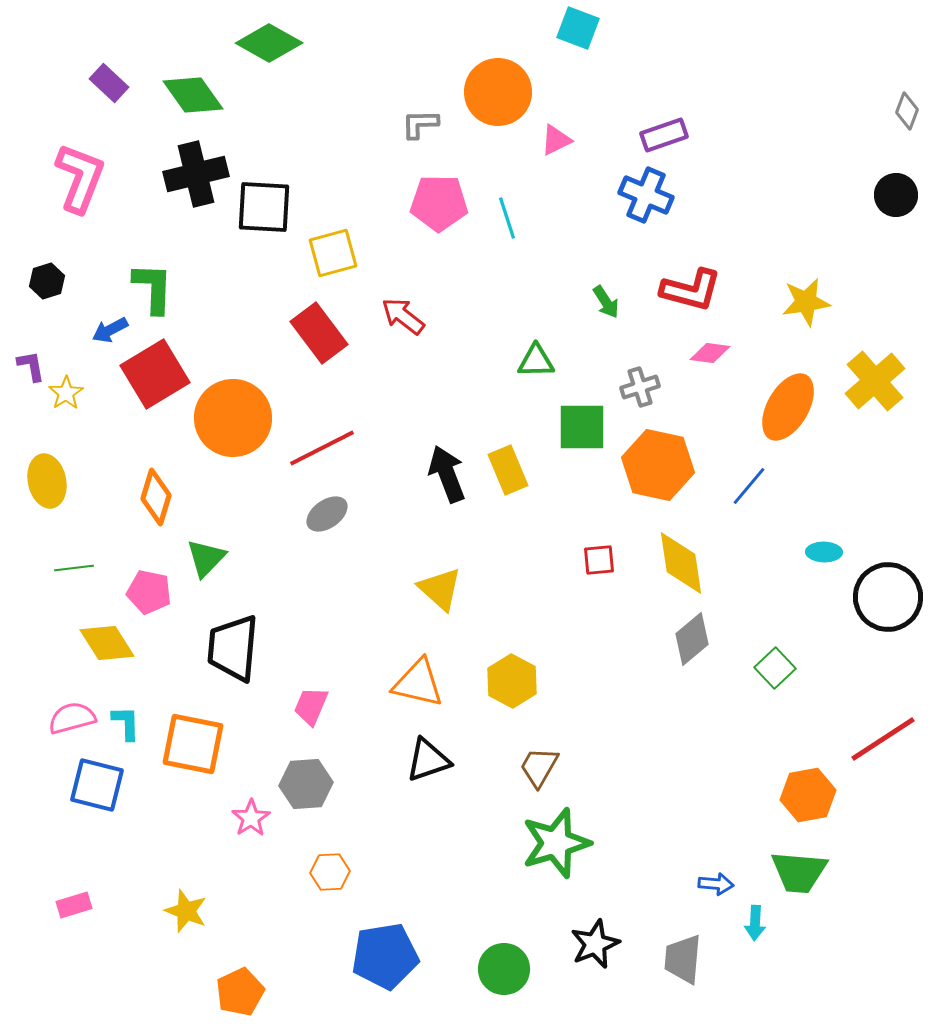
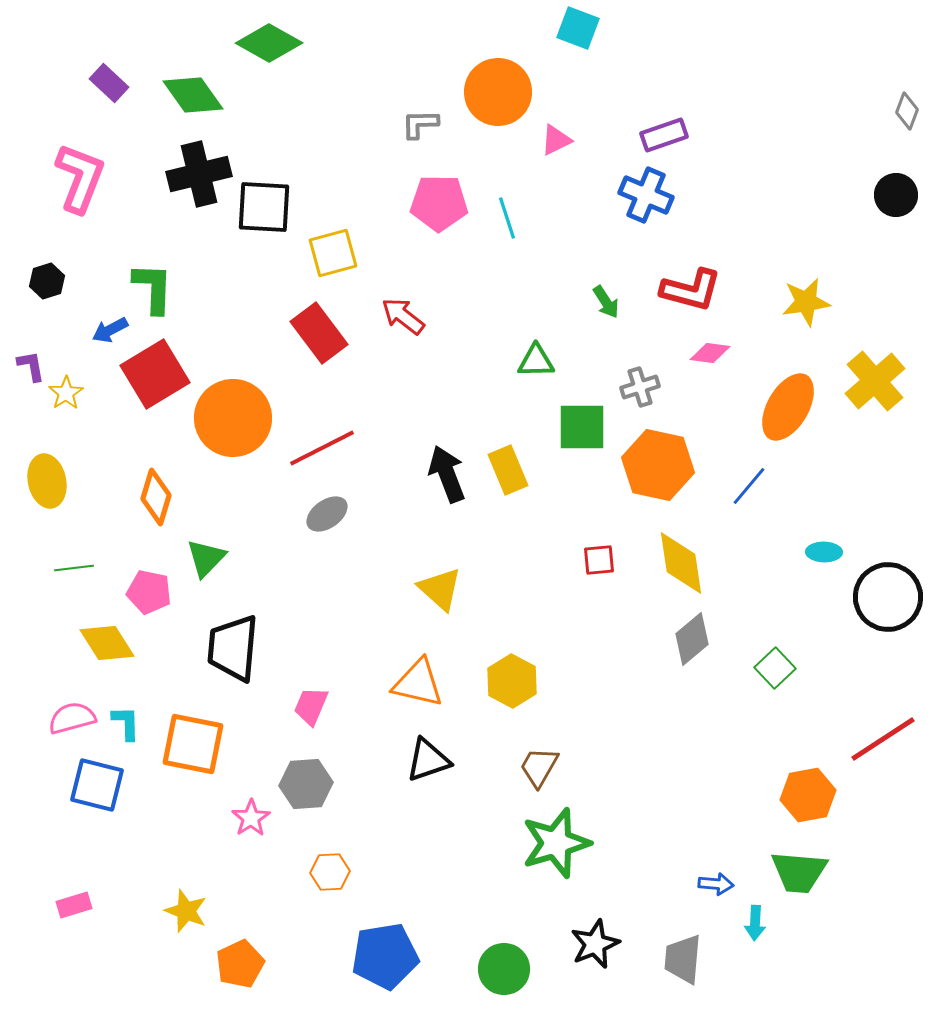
black cross at (196, 174): moved 3 px right
orange pentagon at (240, 992): moved 28 px up
